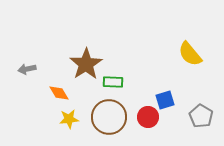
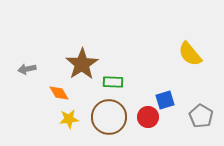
brown star: moved 4 px left
